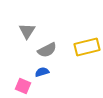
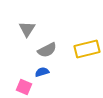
gray triangle: moved 2 px up
yellow rectangle: moved 2 px down
pink square: moved 1 px right, 1 px down
